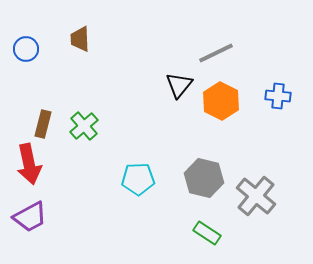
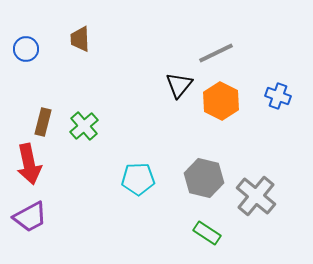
blue cross: rotated 15 degrees clockwise
brown rectangle: moved 2 px up
